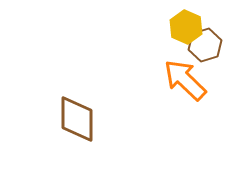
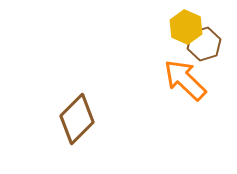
brown hexagon: moved 1 px left, 1 px up
brown diamond: rotated 45 degrees clockwise
